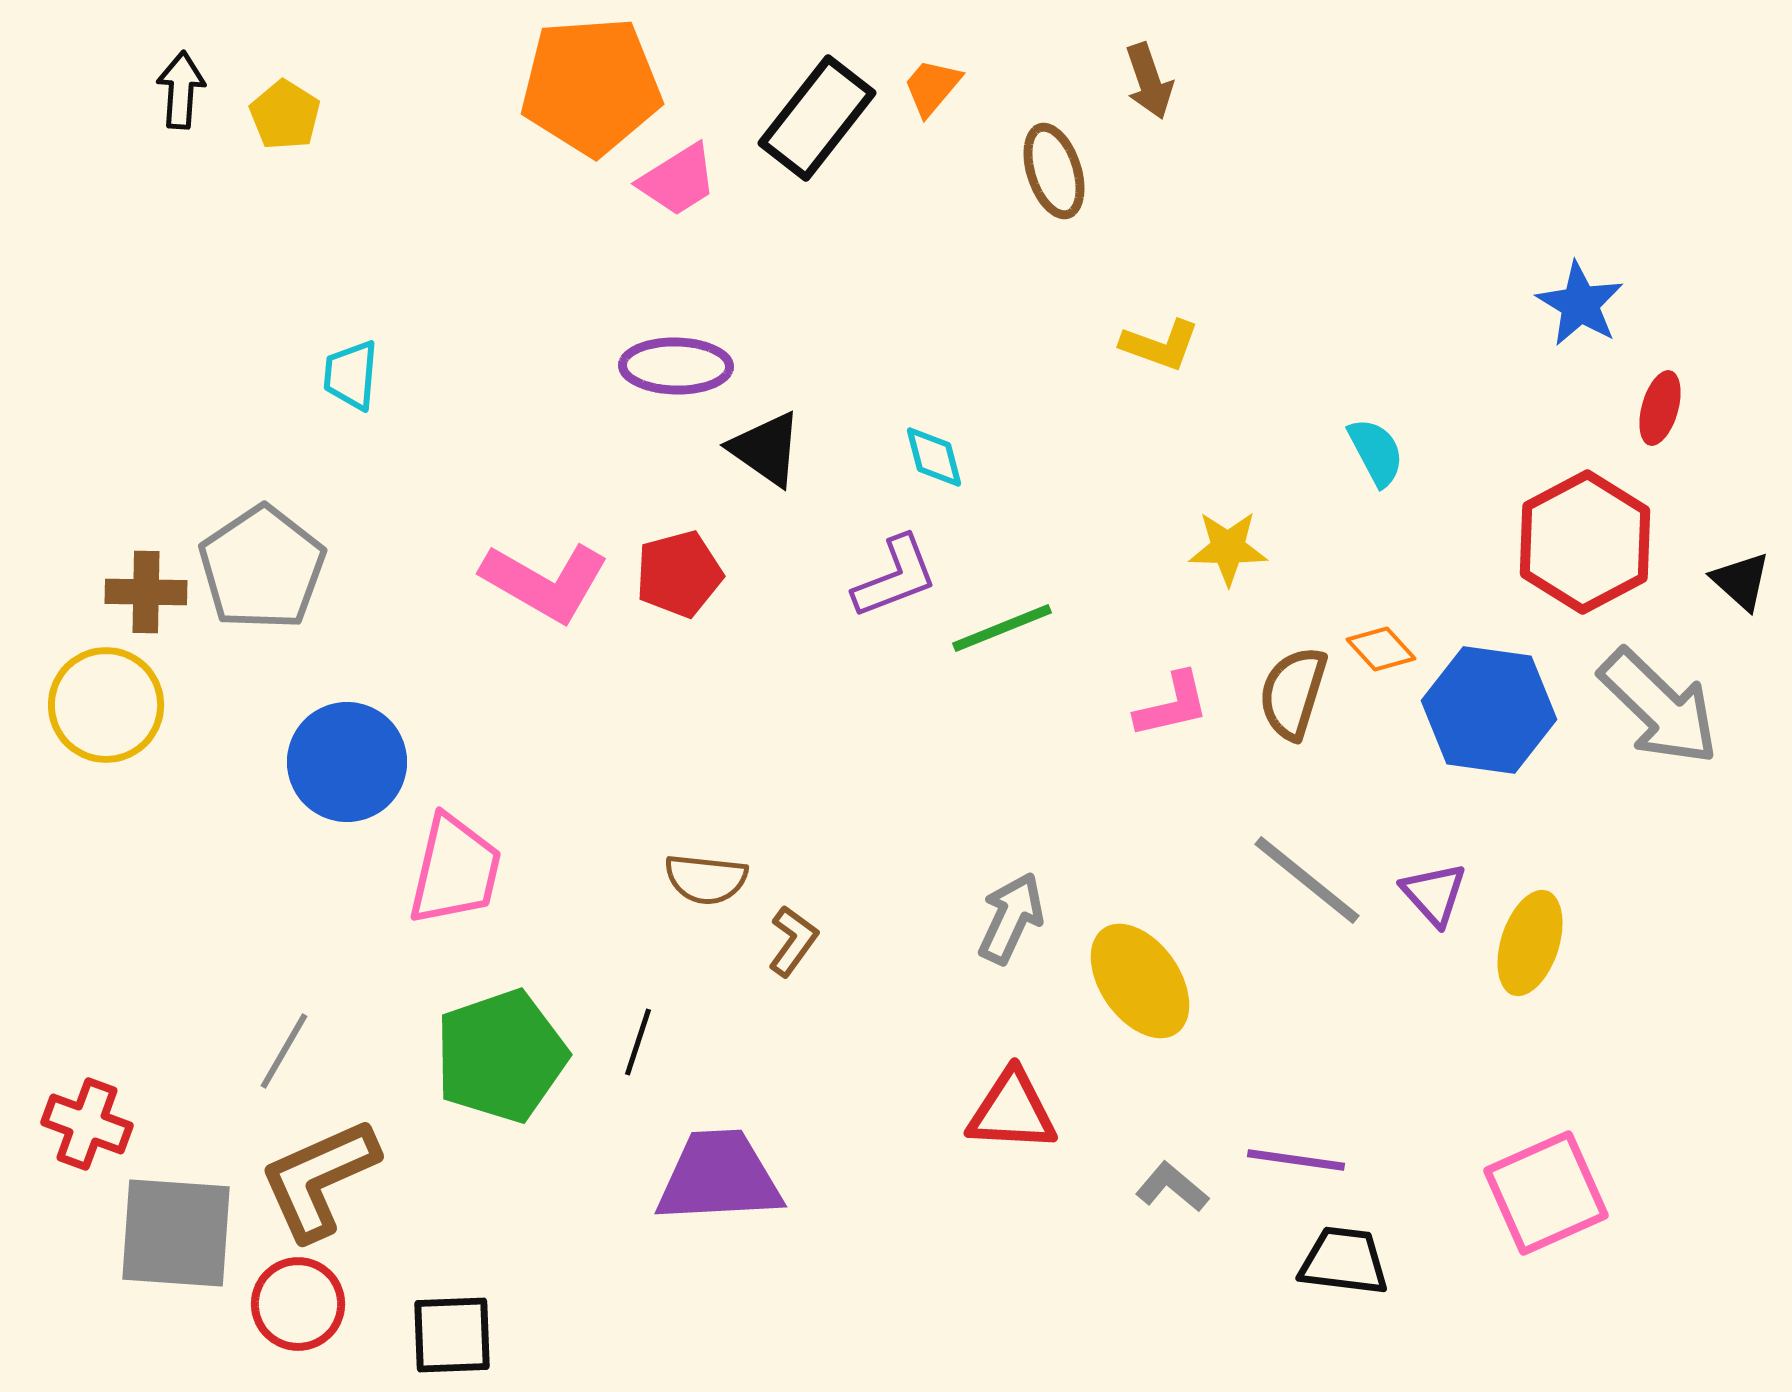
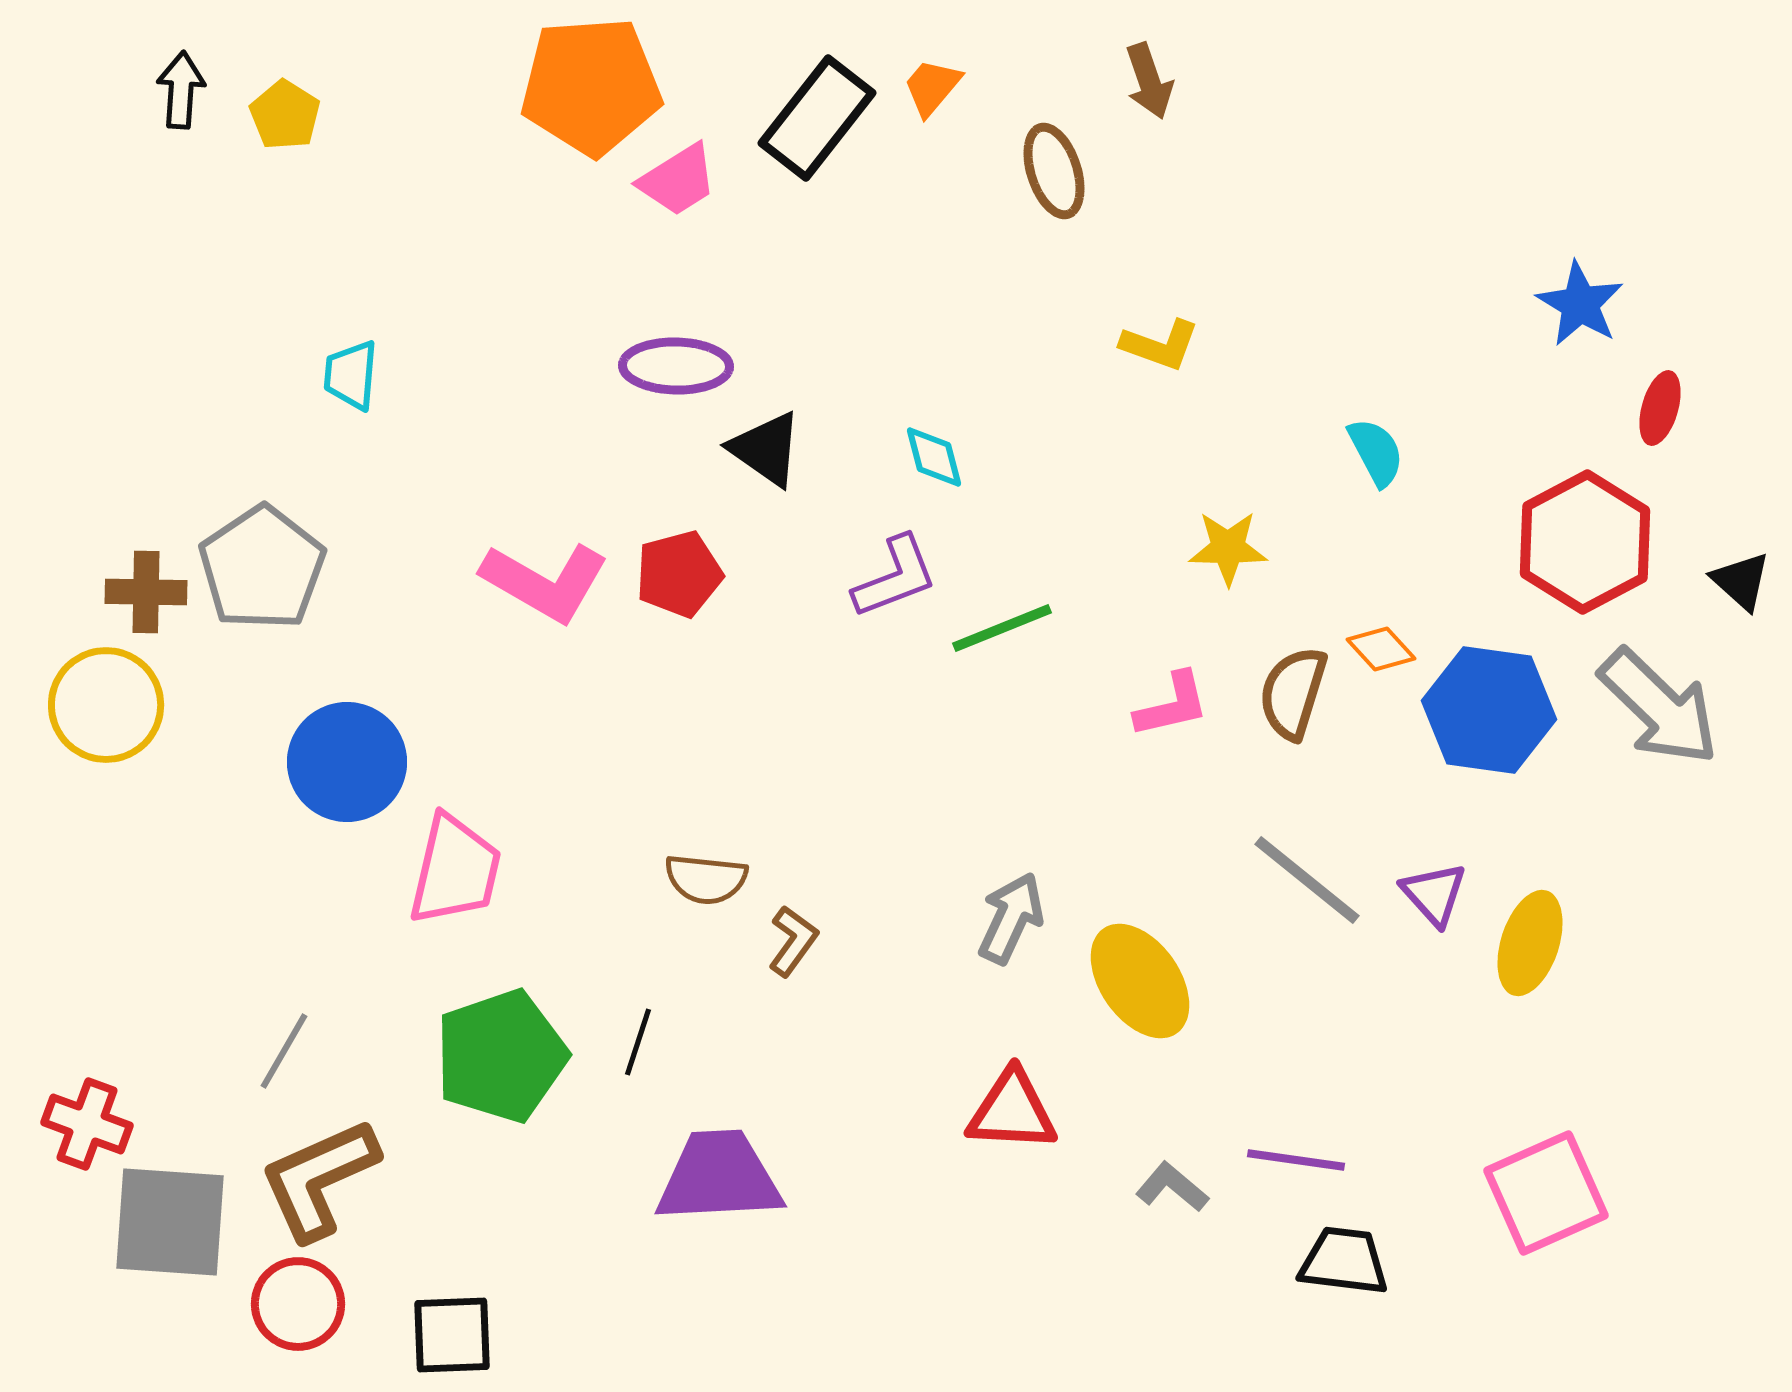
gray square at (176, 1233): moved 6 px left, 11 px up
